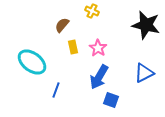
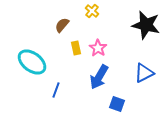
yellow cross: rotated 16 degrees clockwise
yellow rectangle: moved 3 px right, 1 px down
blue square: moved 6 px right, 4 px down
